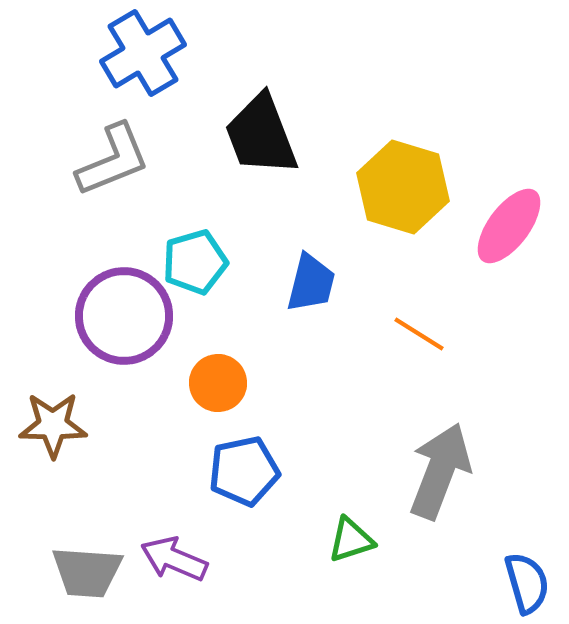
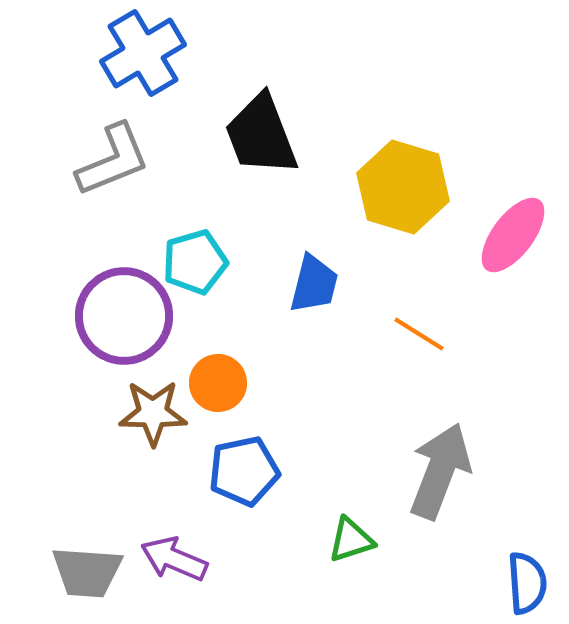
pink ellipse: moved 4 px right, 9 px down
blue trapezoid: moved 3 px right, 1 px down
brown star: moved 100 px right, 12 px up
blue semicircle: rotated 12 degrees clockwise
